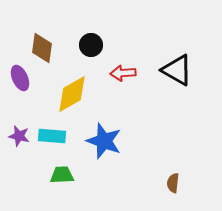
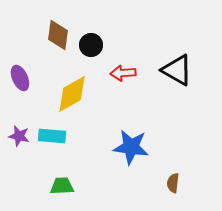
brown diamond: moved 16 px right, 13 px up
blue star: moved 27 px right, 6 px down; rotated 12 degrees counterclockwise
green trapezoid: moved 11 px down
